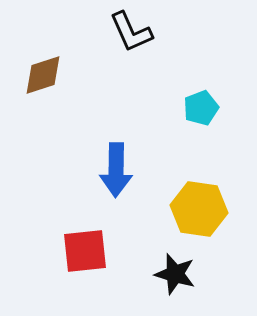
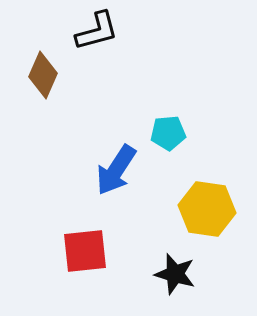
black L-shape: moved 34 px left, 1 px up; rotated 81 degrees counterclockwise
brown diamond: rotated 48 degrees counterclockwise
cyan pentagon: moved 33 px left, 25 px down; rotated 16 degrees clockwise
blue arrow: rotated 32 degrees clockwise
yellow hexagon: moved 8 px right
